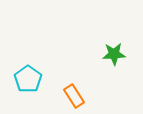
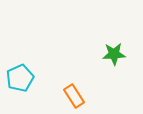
cyan pentagon: moved 8 px left, 1 px up; rotated 12 degrees clockwise
